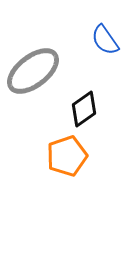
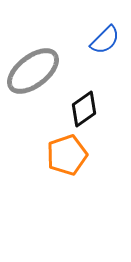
blue semicircle: rotated 100 degrees counterclockwise
orange pentagon: moved 1 px up
